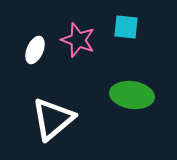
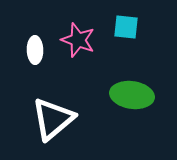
white ellipse: rotated 24 degrees counterclockwise
